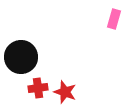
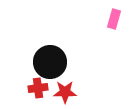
black circle: moved 29 px right, 5 px down
red star: rotated 20 degrees counterclockwise
